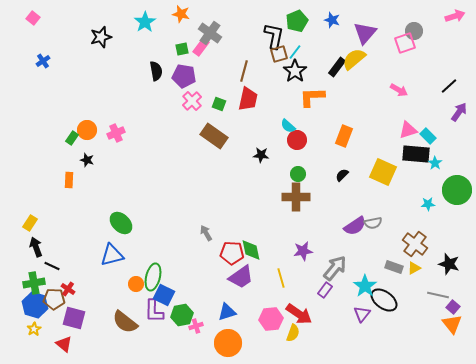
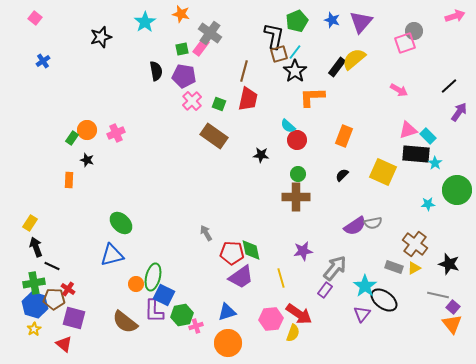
pink square at (33, 18): moved 2 px right
purple triangle at (365, 33): moved 4 px left, 11 px up
